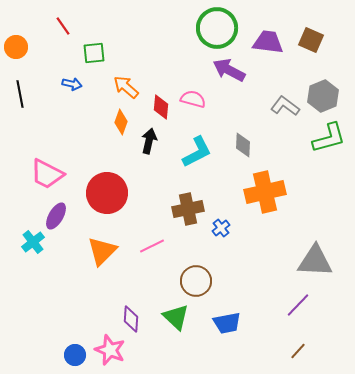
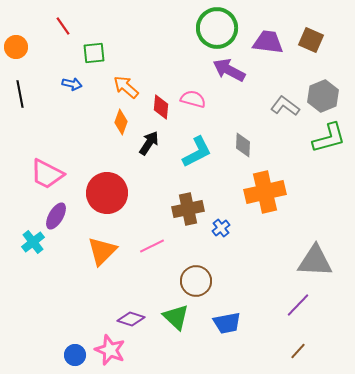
black arrow: moved 2 px down; rotated 20 degrees clockwise
purple diamond: rotated 76 degrees counterclockwise
